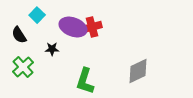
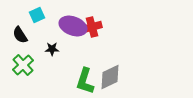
cyan square: rotated 21 degrees clockwise
purple ellipse: moved 1 px up
black semicircle: moved 1 px right
green cross: moved 2 px up
gray diamond: moved 28 px left, 6 px down
